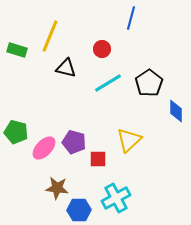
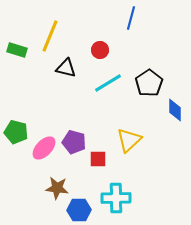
red circle: moved 2 px left, 1 px down
blue diamond: moved 1 px left, 1 px up
cyan cross: rotated 28 degrees clockwise
